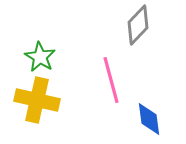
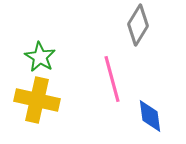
gray diamond: rotated 12 degrees counterclockwise
pink line: moved 1 px right, 1 px up
blue diamond: moved 1 px right, 3 px up
